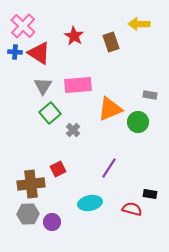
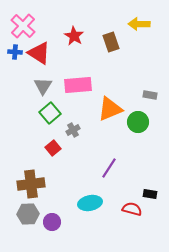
gray cross: rotated 16 degrees clockwise
red square: moved 5 px left, 21 px up; rotated 14 degrees counterclockwise
